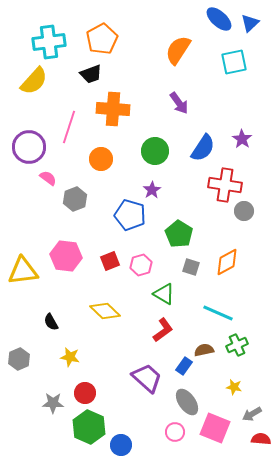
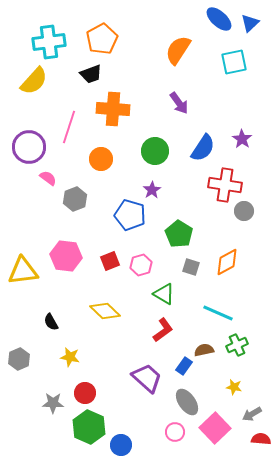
pink square at (215, 428): rotated 24 degrees clockwise
